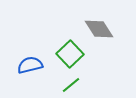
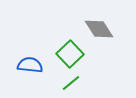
blue semicircle: rotated 20 degrees clockwise
green line: moved 2 px up
